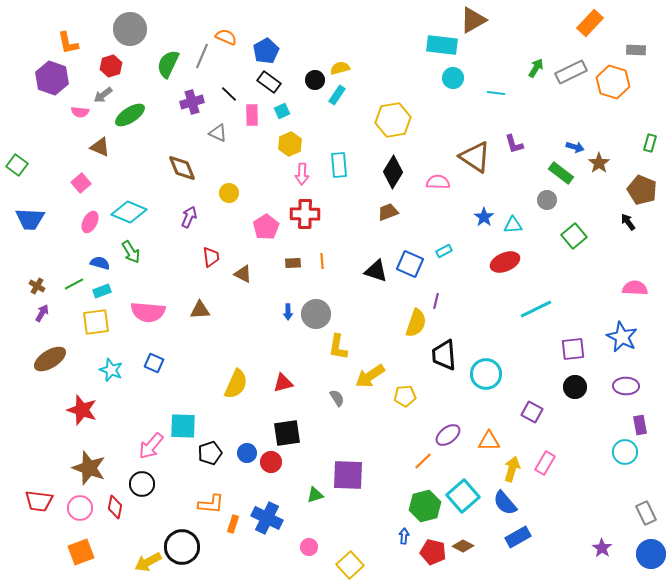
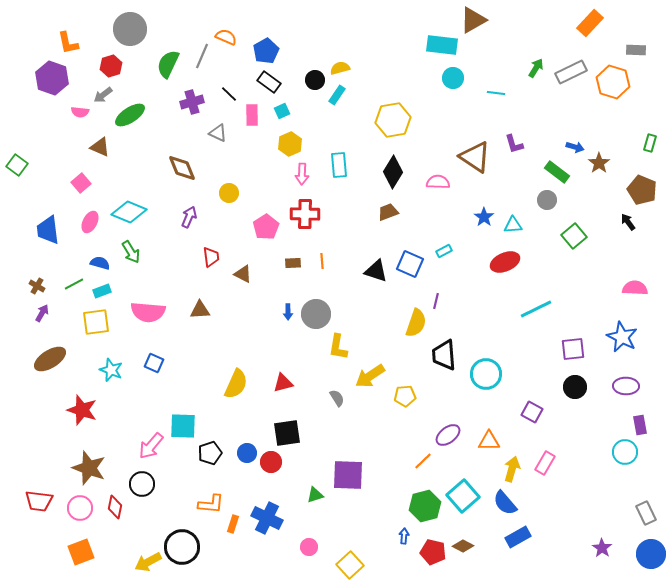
green rectangle at (561, 173): moved 4 px left, 1 px up
blue trapezoid at (30, 219): moved 18 px right, 11 px down; rotated 80 degrees clockwise
